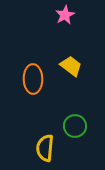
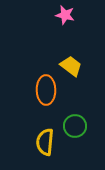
pink star: rotated 30 degrees counterclockwise
orange ellipse: moved 13 px right, 11 px down
yellow semicircle: moved 6 px up
